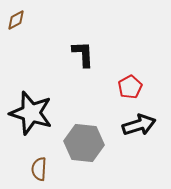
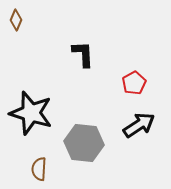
brown diamond: rotated 40 degrees counterclockwise
red pentagon: moved 4 px right, 4 px up
black arrow: rotated 16 degrees counterclockwise
